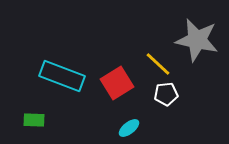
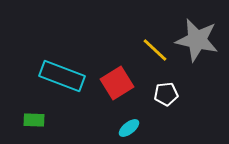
yellow line: moved 3 px left, 14 px up
